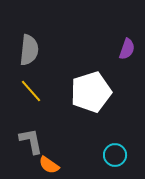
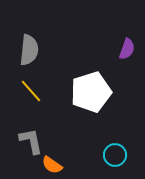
orange semicircle: moved 3 px right
